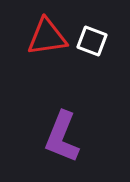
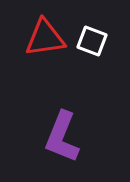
red triangle: moved 2 px left, 1 px down
